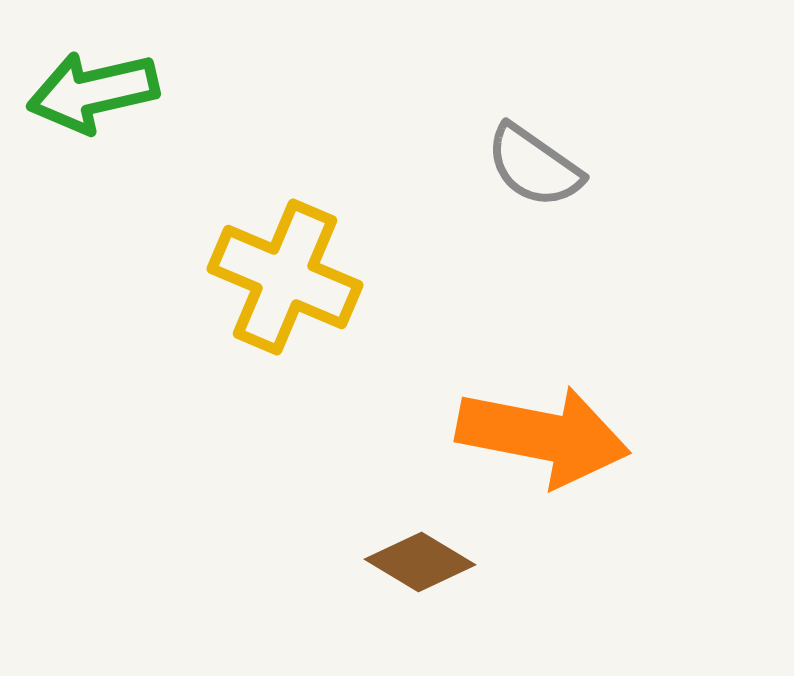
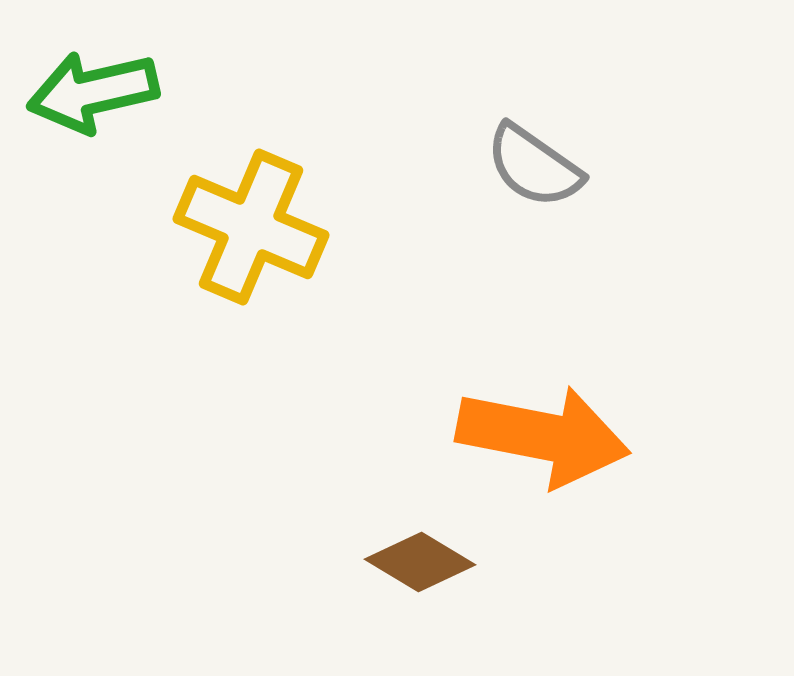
yellow cross: moved 34 px left, 50 px up
